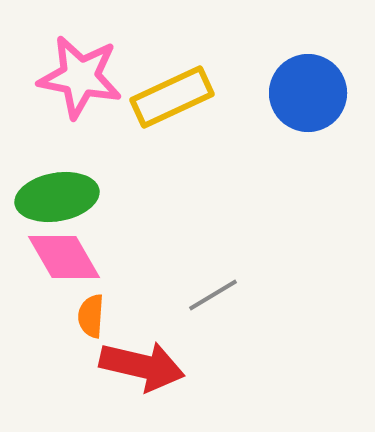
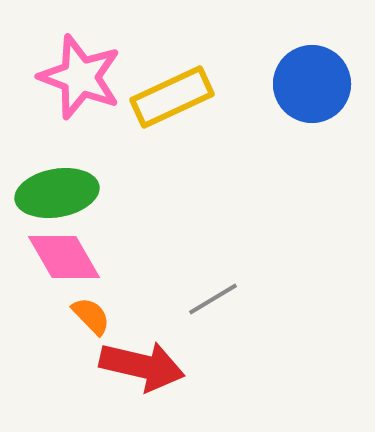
pink star: rotated 10 degrees clockwise
blue circle: moved 4 px right, 9 px up
green ellipse: moved 4 px up
gray line: moved 4 px down
orange semicircle: rotated 132 degrees clockwise
